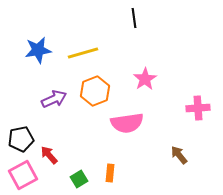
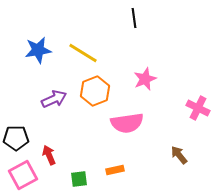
yellow line: rotated 48 degrees clockwise
pink star: rotated 10 degrees clockwise
pink cross: rotated 30 degrees clockwise
black pentagon: moved 5 px left, 1 px up; rotated 10 degrees clockwise
red arrow: rotated 18 degrees clockwise
orange rectangle: moved 5 px right, 3 px up; rotated 72 degrees clockwise
green square: rotated 24 degrees clockwise
